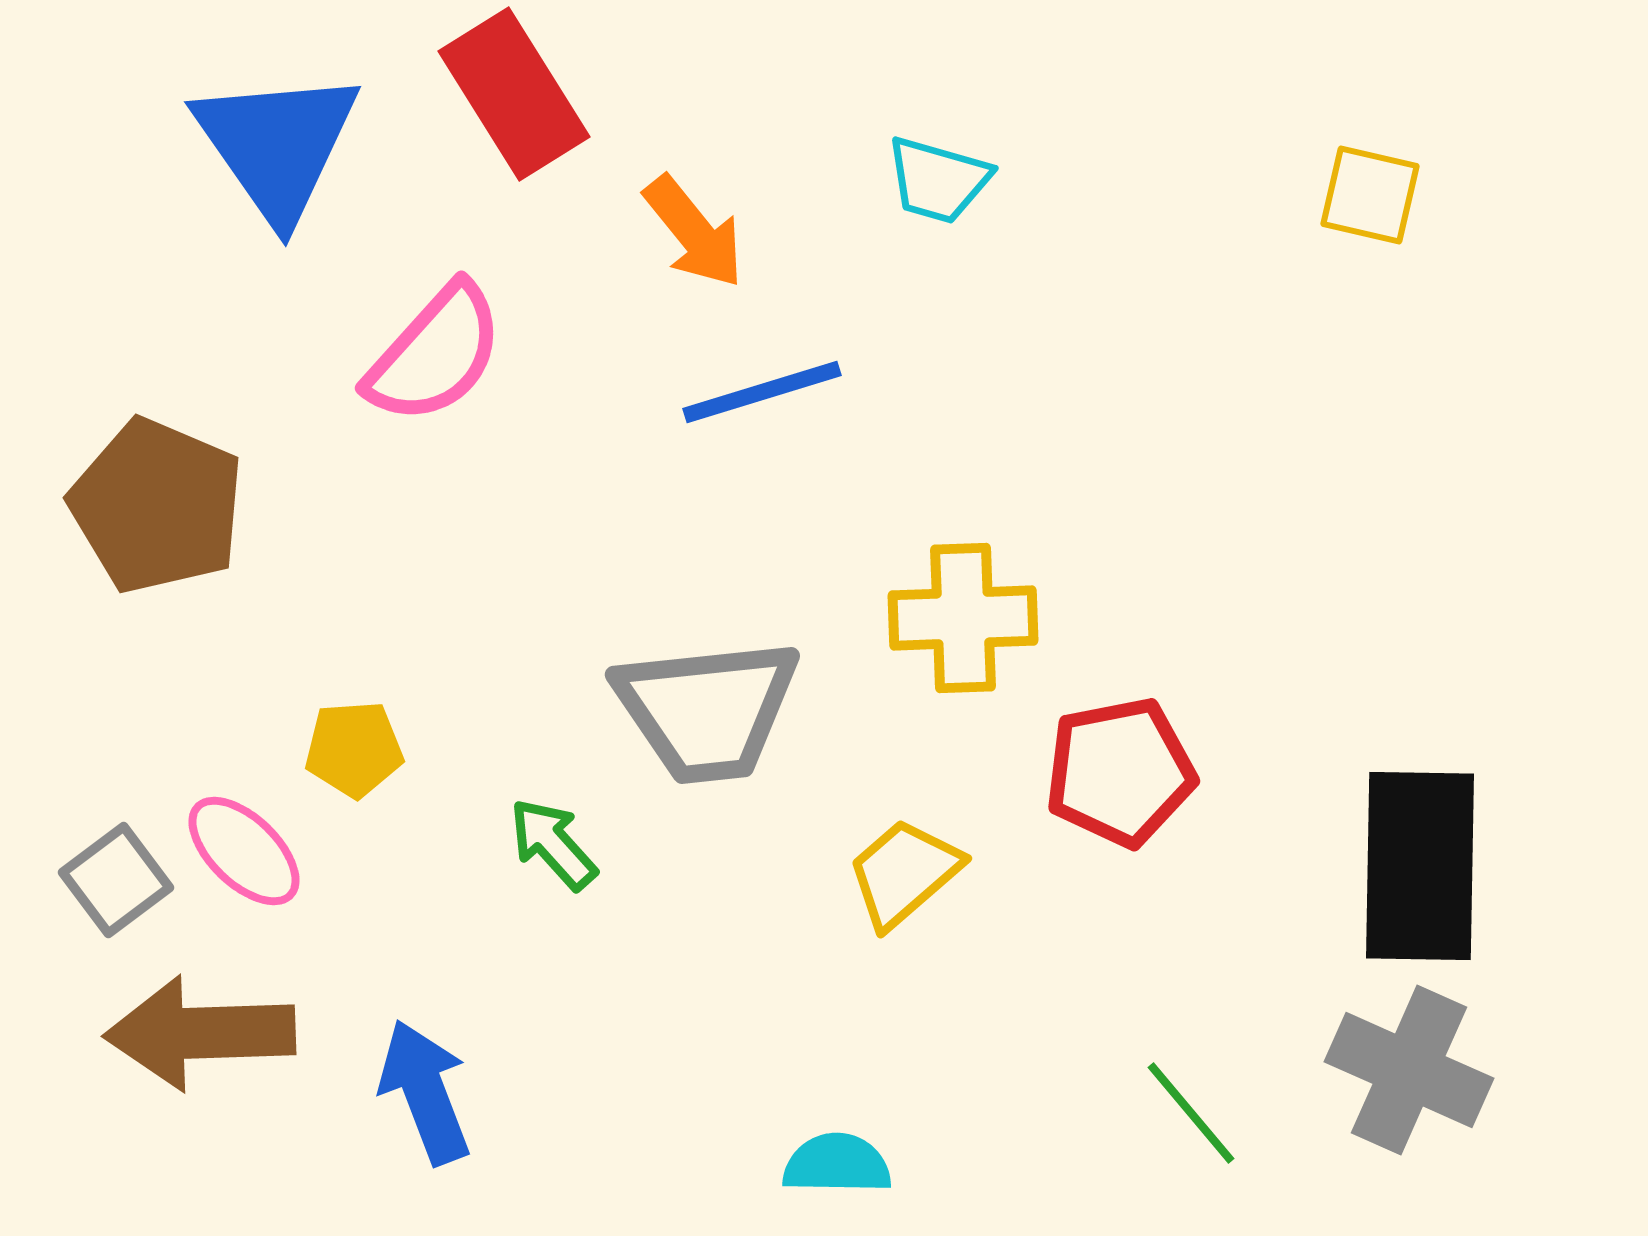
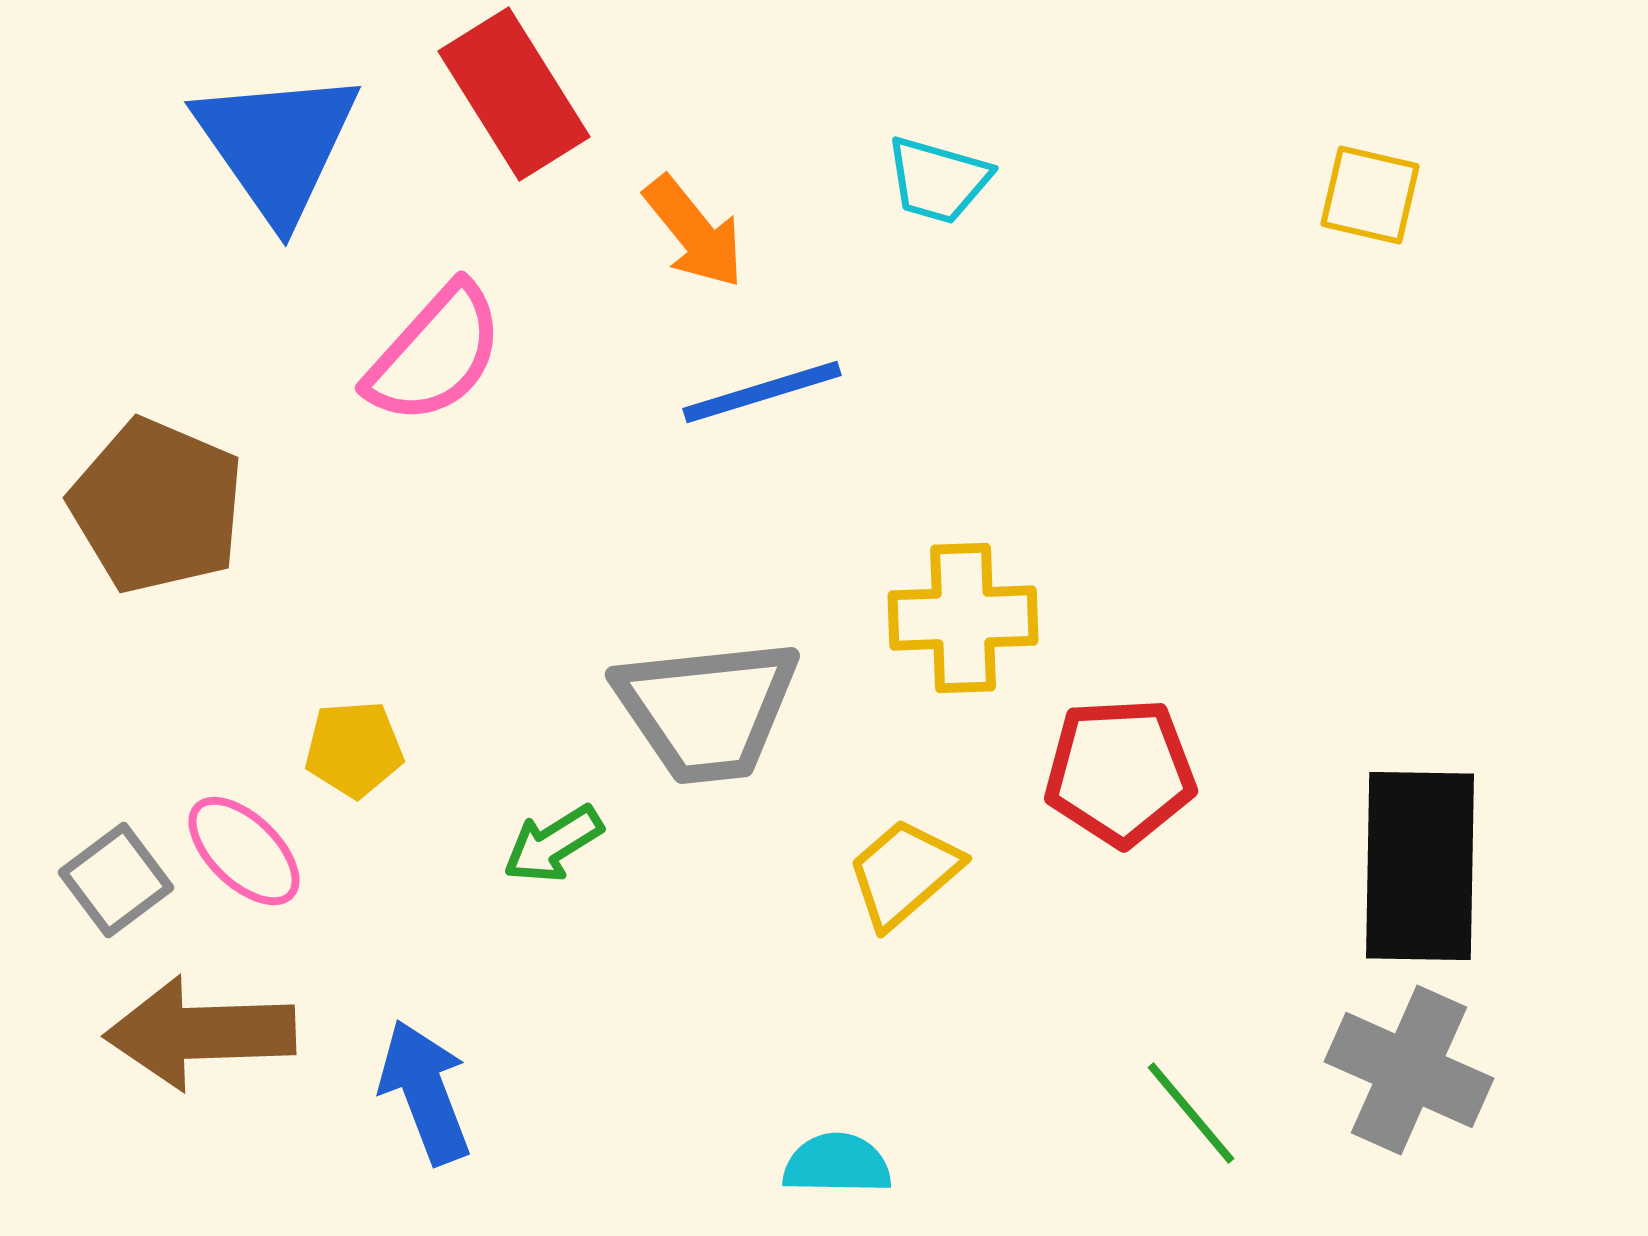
red pentagon: rotated 8 degrees clockwise
green arrow: rotated 80 degrees counterclockwise
